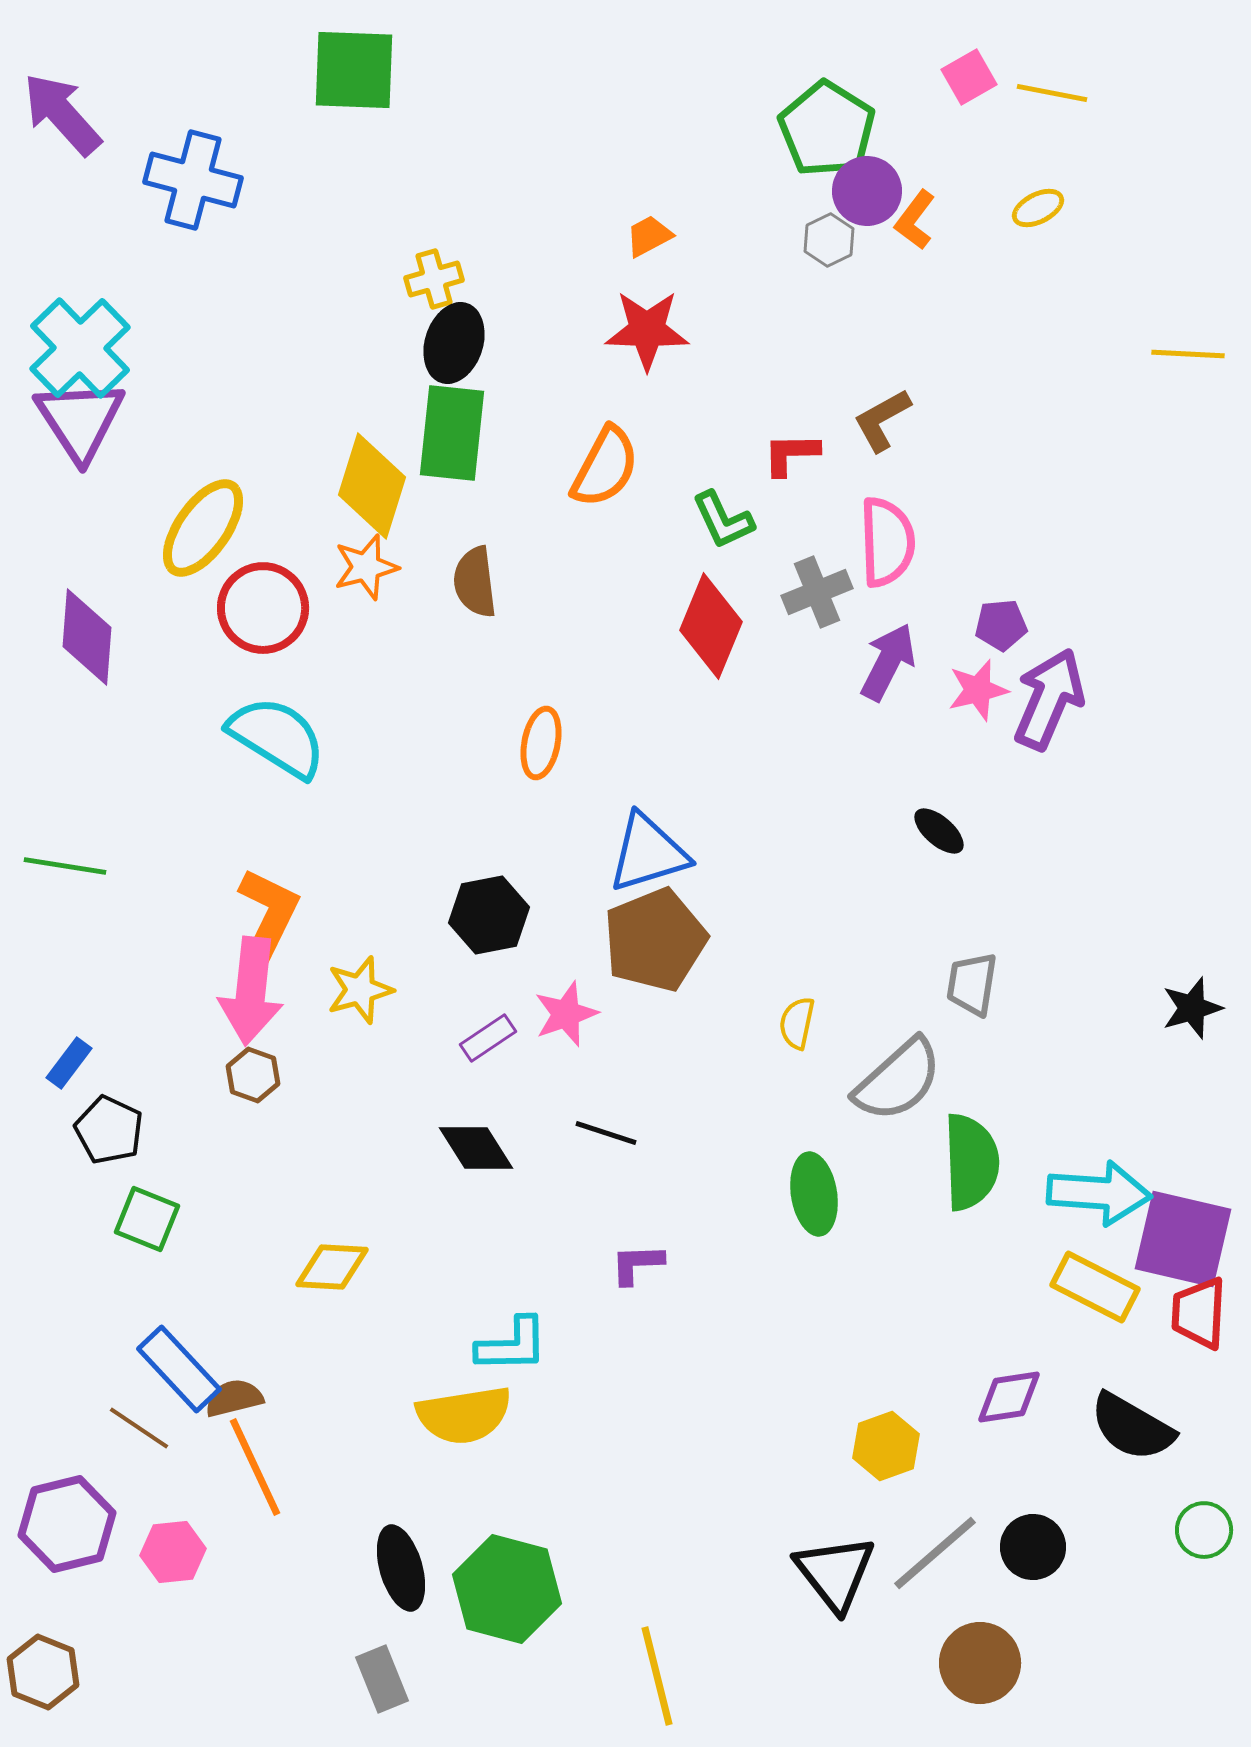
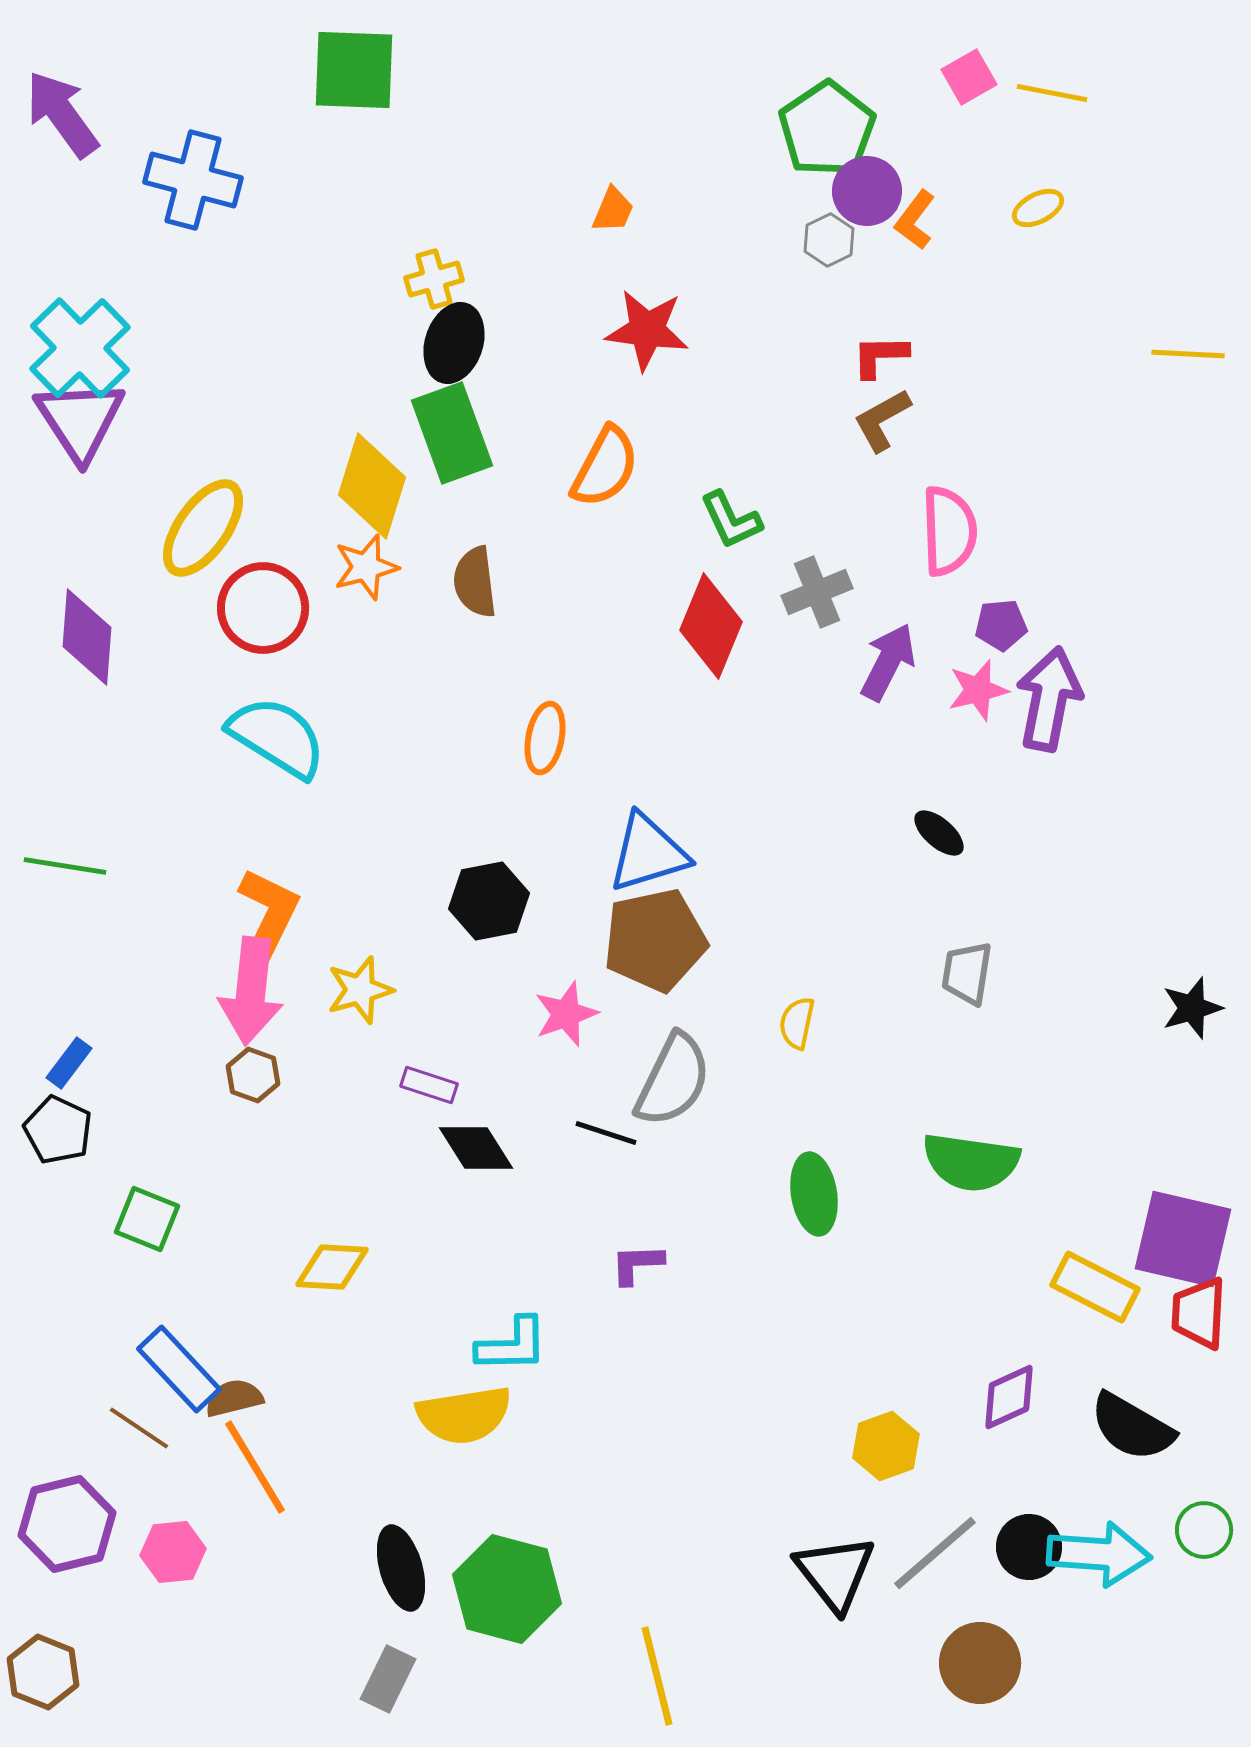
purple arrow at (62, 114): rotated 6 degrees clockwise
green pentagon at (827, 129): rotated 6 degrees clockwise
orange trapezoid at (649, 236): moved 36 px left, 26 px up; rotated 141 degrees clockwise
red star at (647, 330): rotated 6 degrees clockwise
green rectangle at (452, 433): rotated 26 degrees counterclockwise
red L-shape at (791, 454): moved 89 px right, 98 px up
green L-shape at (723, 520): moved 8 px right
pink semicircle at (887, 542): moved 62 px right, 11 px up
purple arrow at (1049, 699): rotated 12 degrees counterclockwise
orange ellipse at (541, 743): moved 4 px right, 5 px up
black ellipse at (939, 831): moved 2 px down
black hexagon at (489, 915): moved 14 px up
brown pentagon at (655, 940): rotated 10 degrees clockwise
gray trapezoid at (972, 984): moved 5 px left, 11 px up
purple rectangle at (488, 1038): moved 59 px left, 47 px down; rotated 52 degrees clockwise
gray semicircle at (898, 1080): moved 225 px left; rotated 22 degrees counterclockwise
black pentagon at (109, 1130): moved 51 px left
green semicircle at (971, 1162): rotated 100 degrees clockwise
cyan arrow at (1099, 1193): moved 361 px down
purple diamond at (1009, 1397): rotated 16 degrees counterclockwise
orange line at (255, 1467): rotated 6 degrees counterclockwise
black circle at (1033, 1547): moved 4 px left
gray rectangle at (382, 1679): moved 6 px right; rotated 48 degrees clockwise
